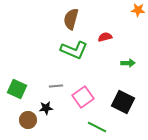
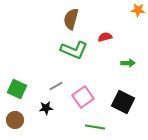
gray line: rotated 24 degrees counterclockwise
brown circle: moved 13 px left
green line: moved 2 px left; rotated 18 degrees counterclockwise
